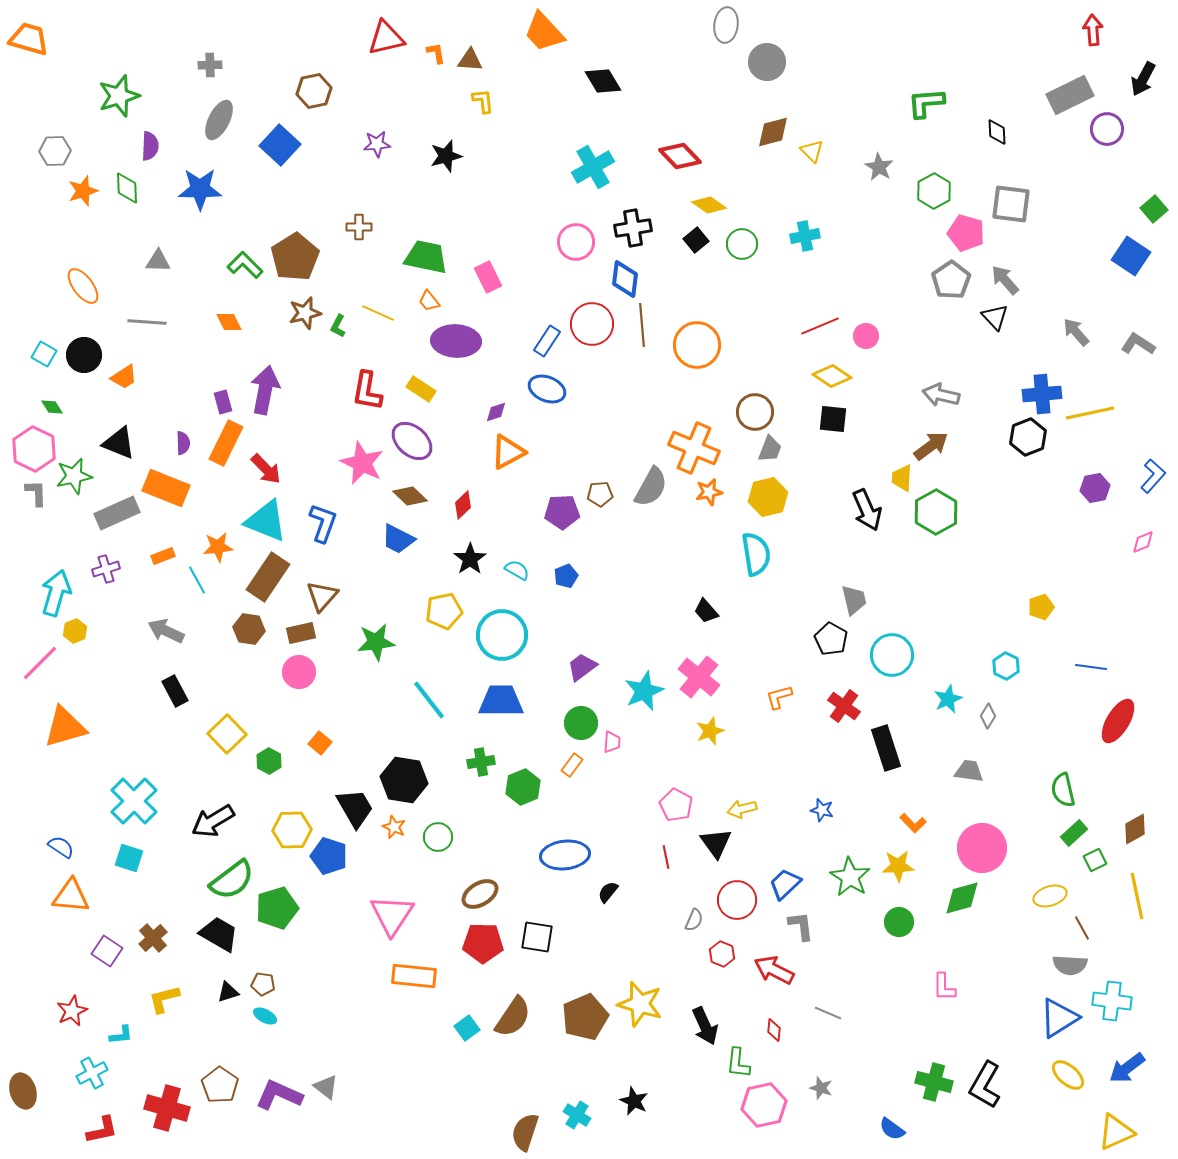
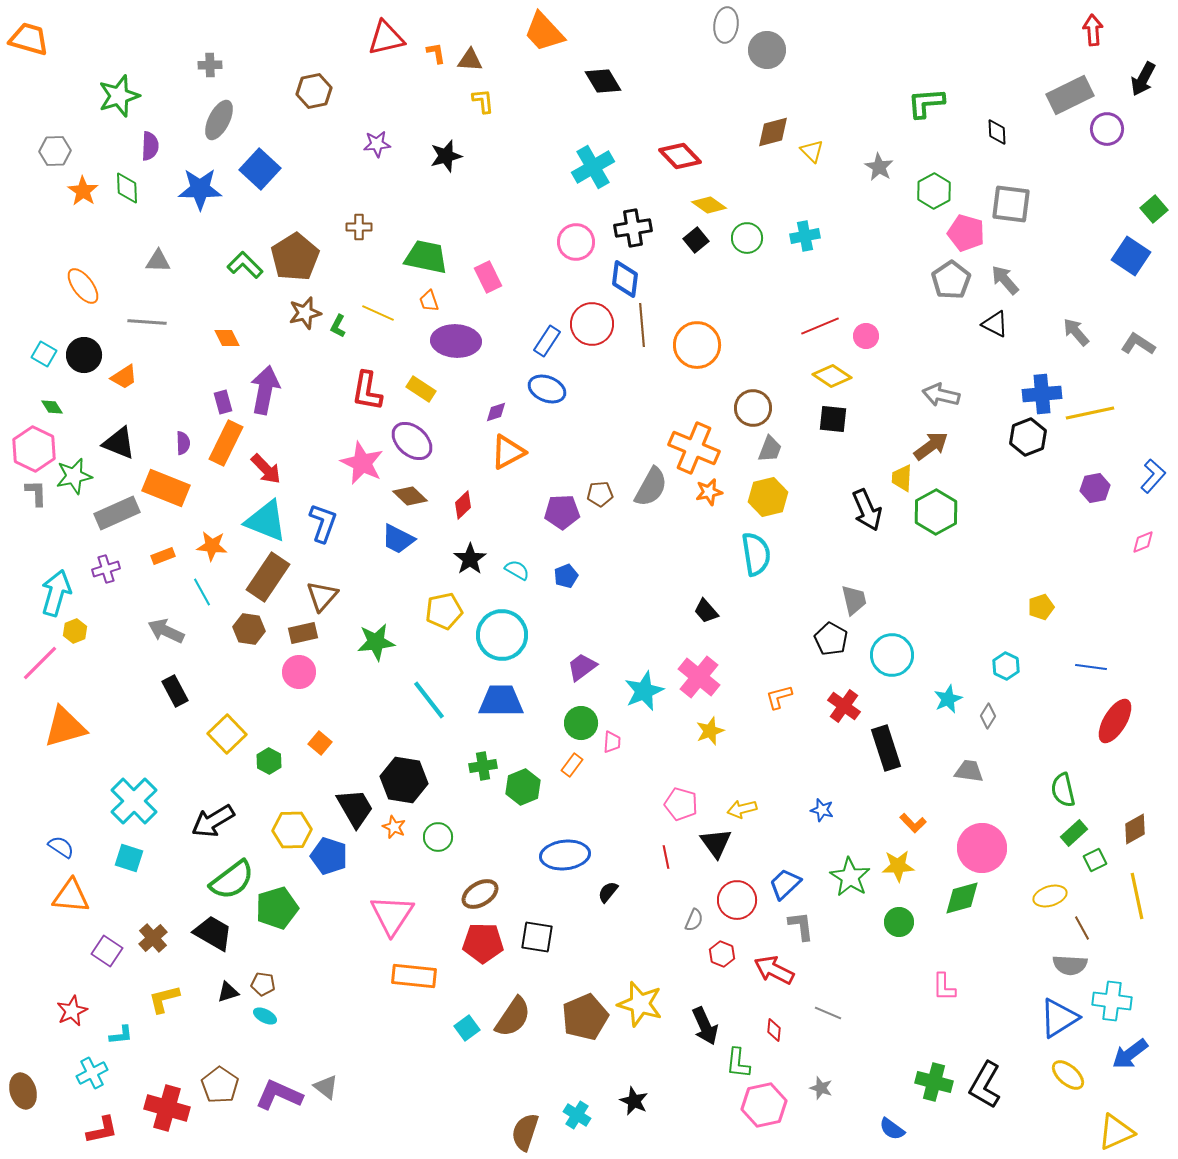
gray circle at (767, 62): moved 12 px up
blue square at (280, 145): moved 20 px left, 24 px down
orange star at (83, 191): rotated 20 degrees counterclockwise
green circle at (742, 244): moved 5 px right, 6 px up
orange trapezoid at (429, 301): rotated 20 degrees clockwise
black triangle at (995, 317): moved 7 px down; rotated 20 degrees counterclockwise
orange diamond at (229, 322): moved 2 px left, 16 px down
brown circle at (755, 412): moved 2 px left, 4 px up
orange star at (218, 547): moved 6 px left, 1 px up; rotated 12 degrees clockwise
cyan line at (197, 580): moved 5 px right, 12 px down
brown rectangle at (301, 633): moved 2 px right
red ellipse at (1118, 721): moved 3 px left
green cross at (481, 762): moved 2 px right, 4 px down
pink pentagon at (676, 805): moved 5 px right, 1 px up; rotated 12 degrees counterclockwise
black trapezoid at (219, 934): moved 6 px left, 1 px up
blue arrow at (1127, 1068): moved 3 px right, 14 px up
